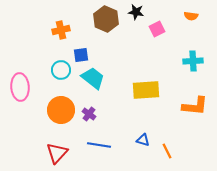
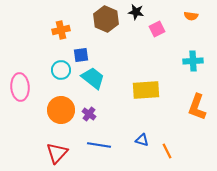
orange L-shape: moved 2 px right, 1 px down; rotated 104 degrees clockwise
blue triangle: moved 1 px left
